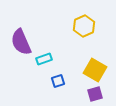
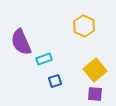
yellow hexagon: rotated 10 degrees counterclockwise
yellow square: rotated 20 degrees clockwise
blue square: moved 3 px left
purple square: rotated 21 degrees clockwise
